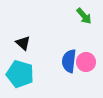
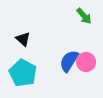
black triangle: moved 4 px up
blue semicircle: rotated 25 degrees clockwise
cyan pentagon: moved 3 px right, 1 px up; rotated 12 degrees clockwise
